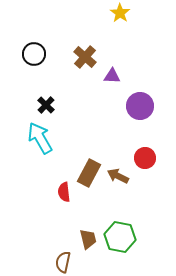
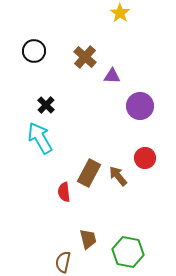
black circle: moved 3 px up
brown arrow: rotated 25 degrees clockwise
green hexagon: moved 8 px right, 15 px down
